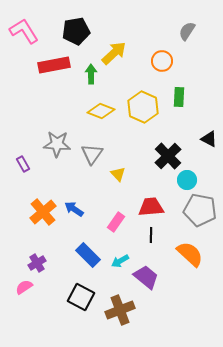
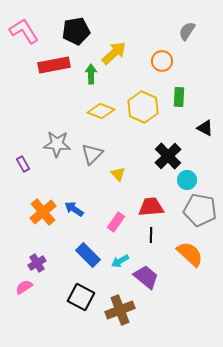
black triangle: moved 4 px left, 11 px up
gray triangle: rotated 10 degrees clockwise
